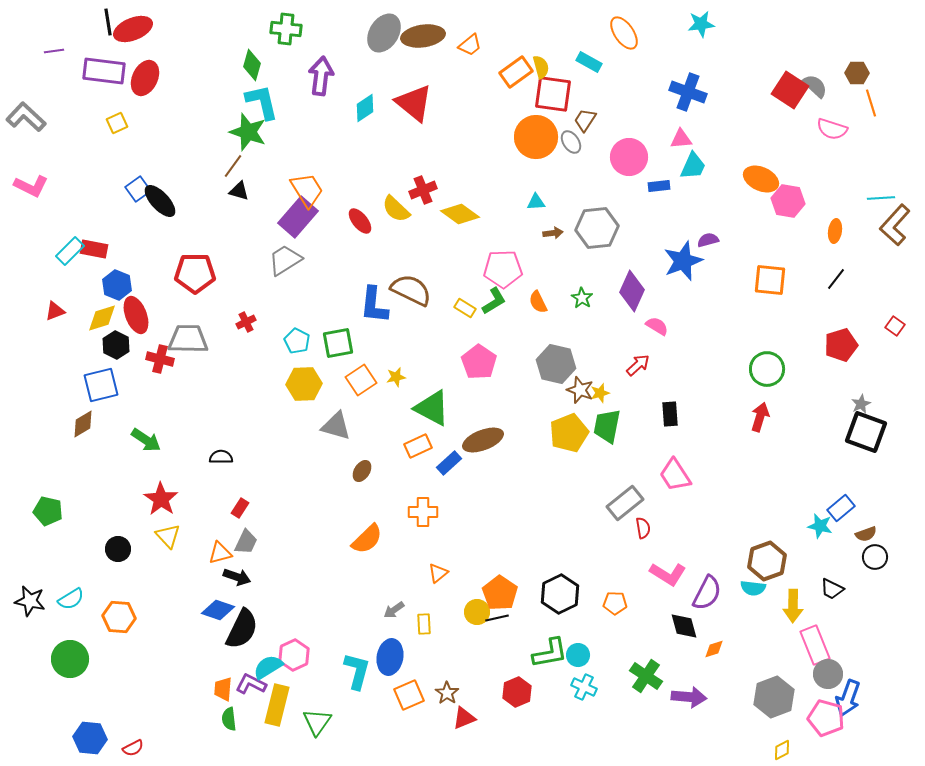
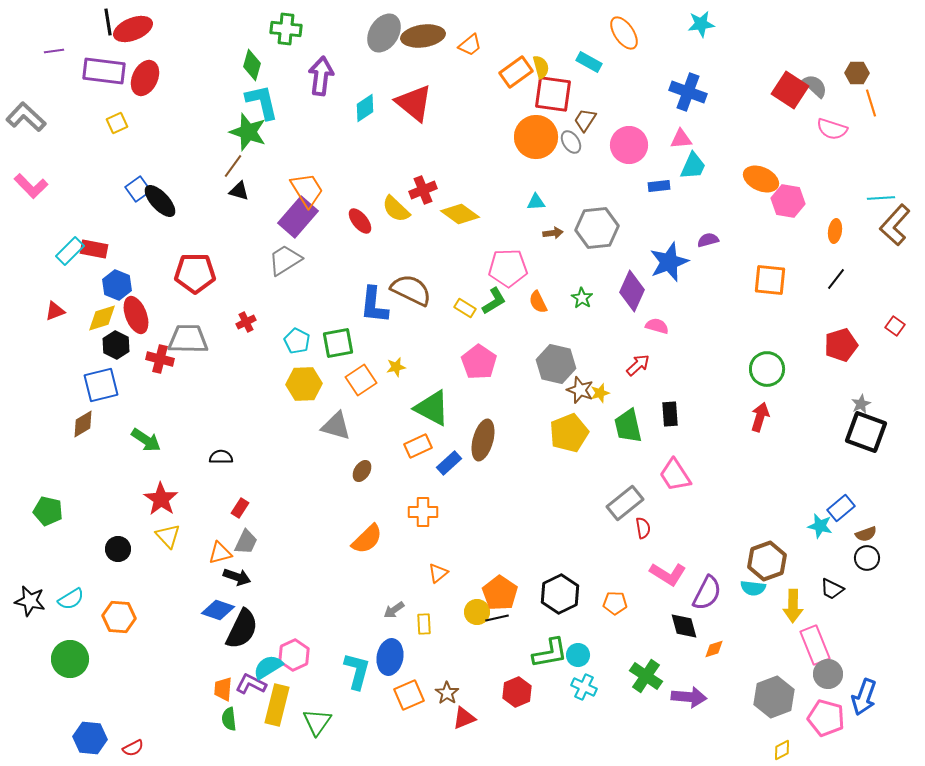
pink circle at (629, 157): moved 12 px up
pink L-shape at (31, 186): rotated 20 degrees clockwise
blue star at (683, 261): moved 14 px left, 1 px down
pink pentagon at (503, 269): moved 5 px right, 1 px up
pink semicircle at (657, 326): rotated 15 degrees counterclockwise
yellow star at (396, 377): moved 10 px up
green trapezoid at (607, 426): moved 21 px right; rotated 24 degrees counterclockwise
brown ellipse at (483, 440): rotated 54 degrees counterclockwise
black circle at (875, 557): moved 8 px left, 1 px down
blue arrow at (848, 698): moved 16 px right, 1 px up
